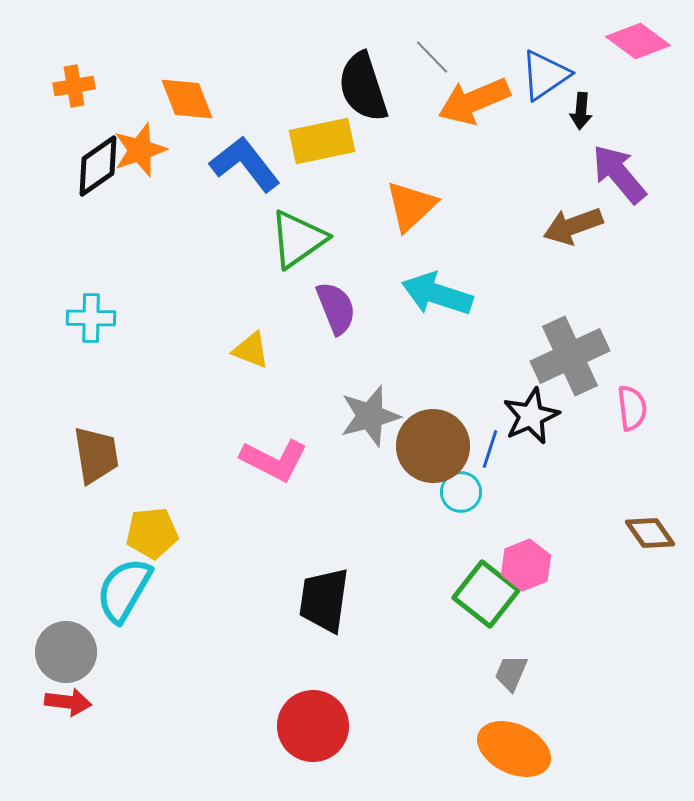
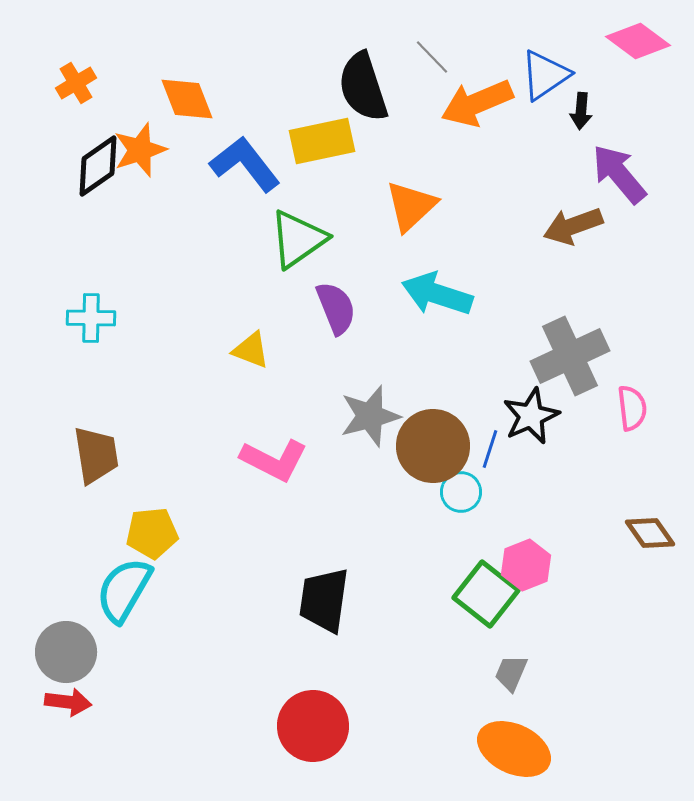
orange cross: moved 2 px right, 3 px up; rotated 21 degrees counterclockwise
orange arrow: moved 3 px right, 2 px down
